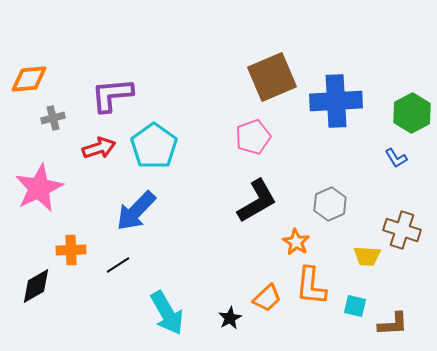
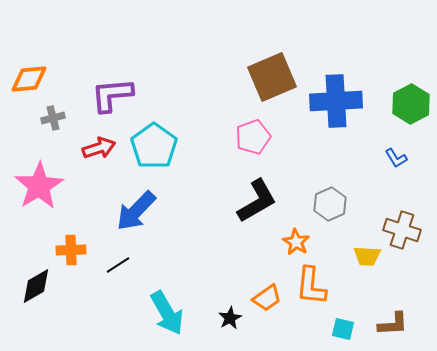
green hexagon: moved 1 px left, 9 px up
pink star: moved 2 px up; rotated 6 degrees counterclockwise
orange trapezoid: rotated 8 degrees clockwise
cyan square: moved 12 px left, 23 px down
